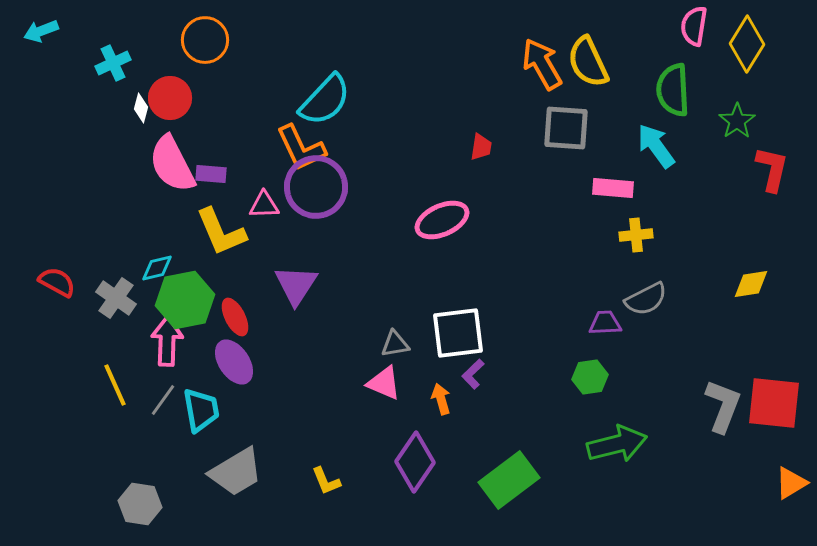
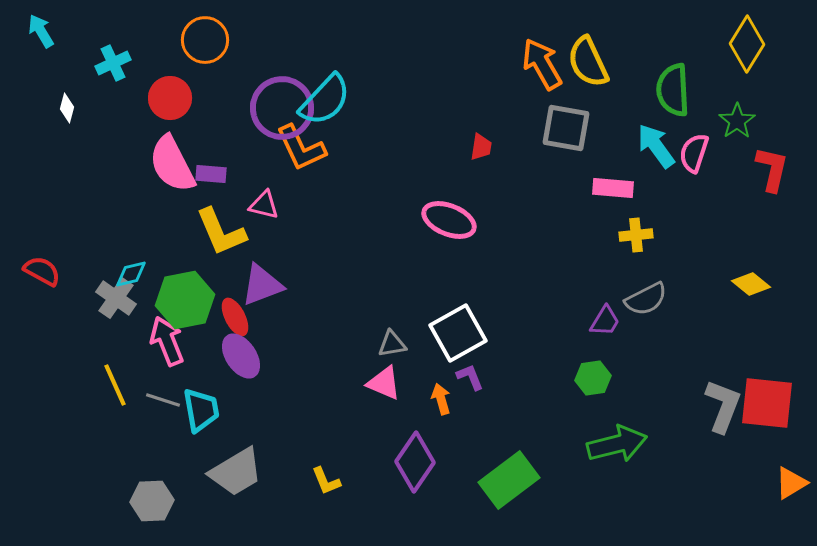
pink semicircle at (694, 26): moved 127 px down; rotated 9 degrees clockwise
cyan arrow at (41, 31): rotated 80 degrees clockwise
white diamond at (141, 108): moved 74 px left
gray square at (566, 128): rotated 6 degrees clockwise
purple circle at (316, 187): moved 34 px left, 79 px up
pink triangle at (264, 205): rotated 16 degrees clockwise
pink ellipse at (442, 220): moved 7 px right; rotated 46 degrees clockwise
cyan diamond at (157, 268): moved 26 px left, 6 px down
red semicircle at (57, 282): moved 15 px left, 11 px up
yellow diamond at (751, 284): rotated 48 degrees clockwise
purple triangle at (296, 285): moved 34 px left; rotated 36 degrees clockwise
purple trapezoid at (605, 323): moved 2 px up; rotated 124 degrees clockwise
white square at (458, 333): rotated 22 degrees counterclockwise
pink arrow at (167, 341): rotated 24 degrees counterclockwise
gray triangle at (395, 344): moved 3 px left
purple ellipse at (234, 362): moved 7 px right, 6 px up
purple L-shape at (473, 374): moved 3 px left, 3 px down; rotated 112 degrees clockwise
green hexagon at (590, 377): moved 3 px right, 1 px down
gray line at (163, 400): rotated 72 degrees clockwise
red square at (774, 403): moved 7 px left
gray hexagon at (140, 504): moved 12 px right, 3 px up; rotated 12 degrees counterclockwise
